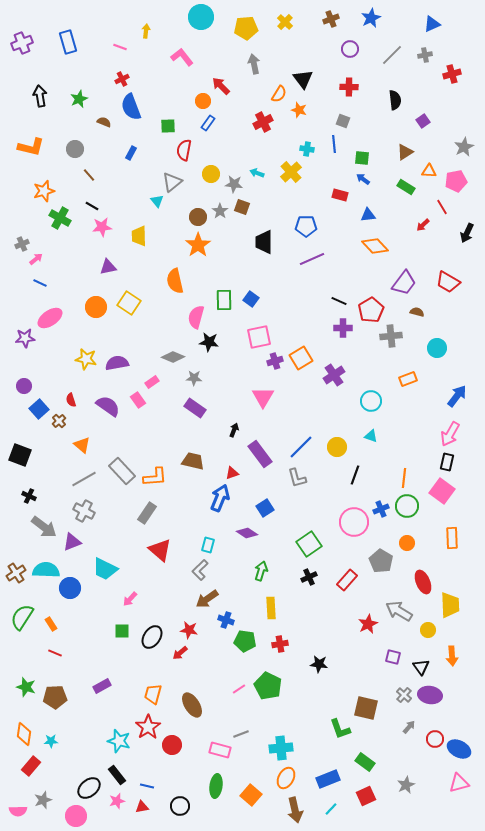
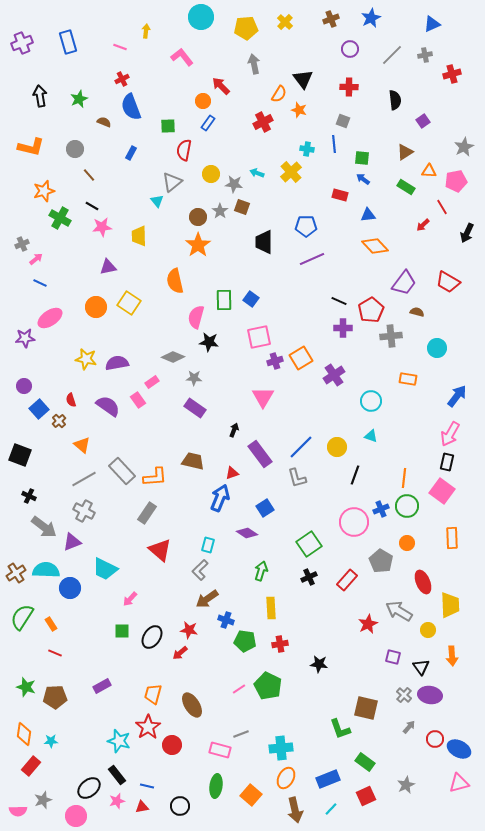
orange rectangle at (408, 379): rotated 30 degrees clockwise
